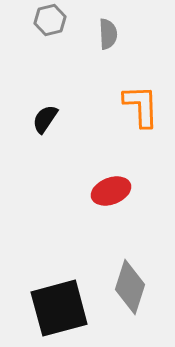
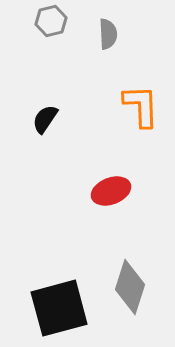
gray hexagon: moved 1 px right, 1 px down
